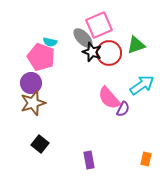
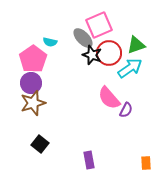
black star: moved 3 px down
pink pentagon: moved 8 px left, 2 px down; rotated 16 degrees clockwise
cyan arrow: moved 12 px left, 17 px up
purple semicircle: moved 3 px right, 1 px down
orange rectangle: moved 4 px down; rotated 16 degrees counterclockwise
